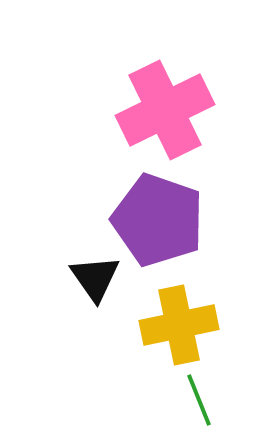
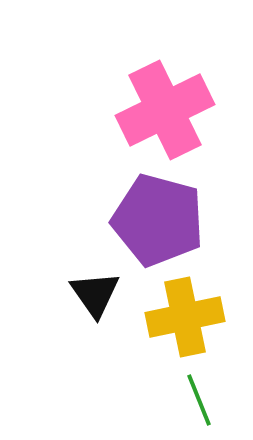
purple pentagon: rotated 4 degrees counterclockwise
black triangle: moved 16 px down
yellow cross: moved 6 px right, 8 px up
